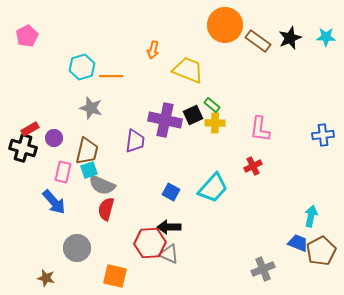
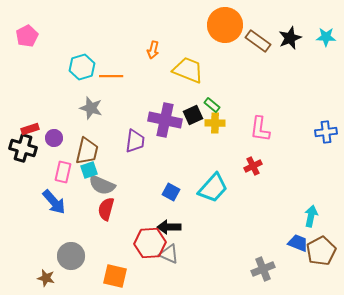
red rectangle: rotated 12 degrees clockwise
blue cross: moved 3 px right, 3 px up
gray circle: moved 6 px left, 8 px down
